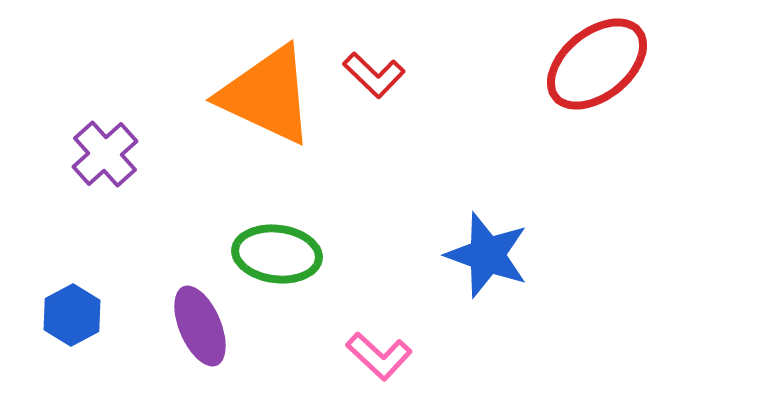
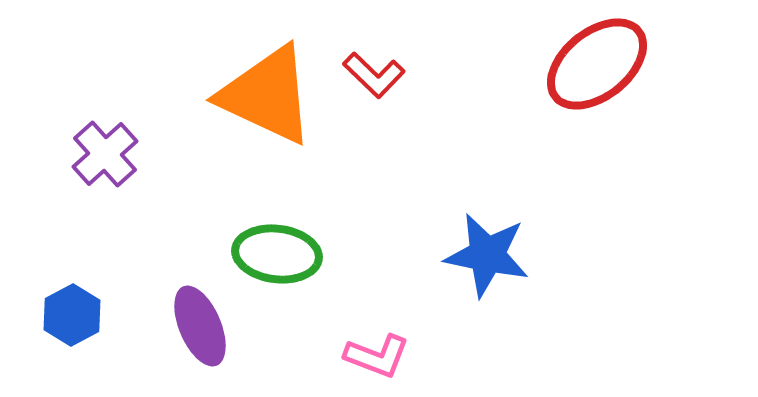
blue star: rotated 8 degrees counterclockwise
pink L-shape: moved 2 px left; rotated 22 degrees counterclockwise
